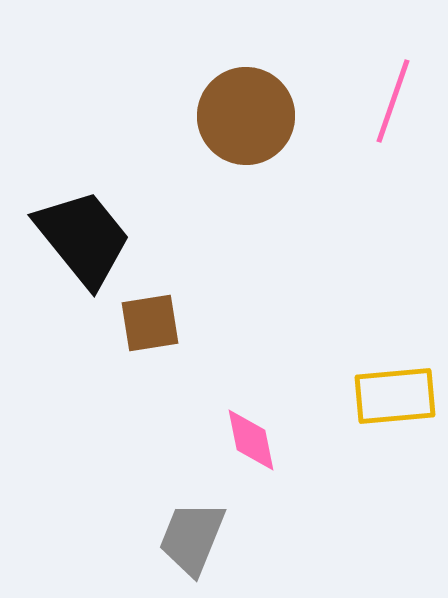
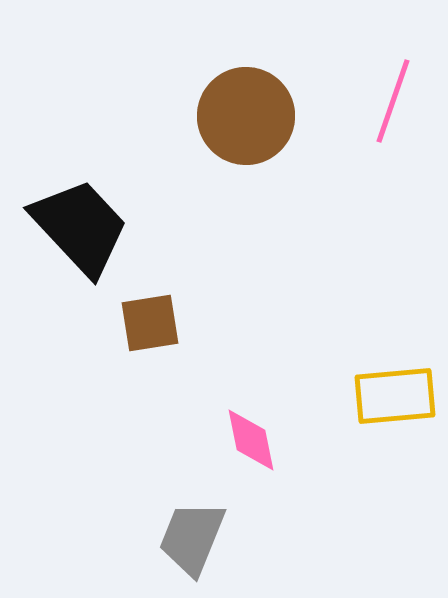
black trapezoid: moved 3 px left, 11 px up; rotated 4 degrees counterclockwise
